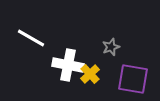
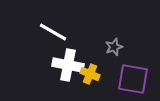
white line: moved 22 px right, 6 px up
gray star: moved 3 px right
yellow cross: rotated 24 degrees counterclockwise
